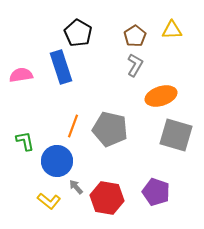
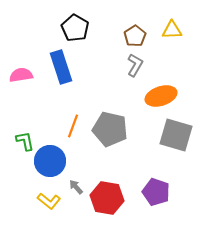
black pentagon: moved 3 px left, 5 px up
blue circle: moved 7 px left
